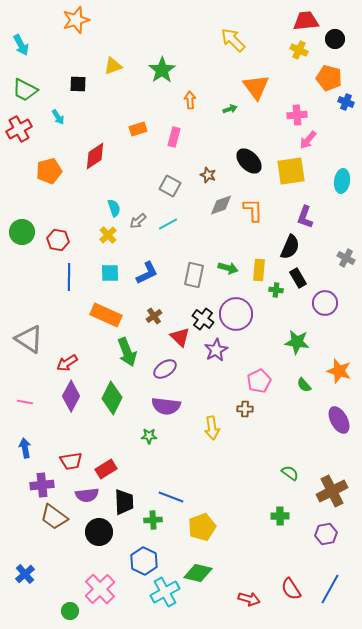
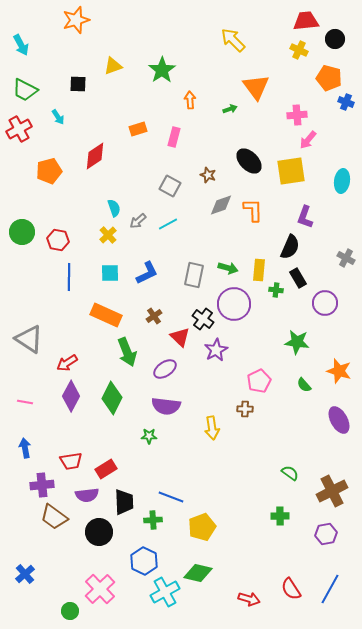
purple circle at (236, 314): moved 2 px left, 10 px up
